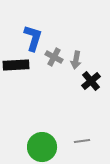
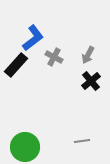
blue L-shape: rotated 36 degrees clockwise
gray arrow: moved 12 px right, 5 px up; rotated 18 degrees clockwise
black rectangle: rotated 45 degrees counterclockwise
green circle: moved 17 px left
